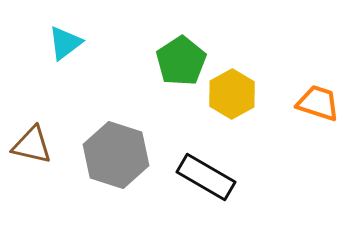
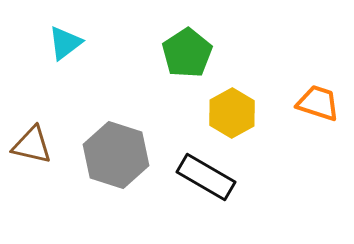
green pentagon: moved 6 px right, 8 px up
yellow hexagon: moved 19 px down
